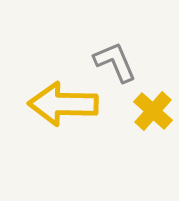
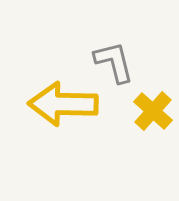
gray L-shape: moved 1 px left; rotated 9 degrees clockwise
